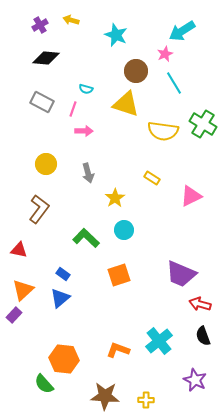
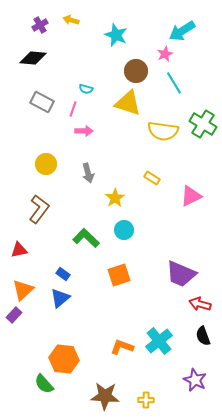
black diamond: moved 13 px left
yellow triangle: moved 2 px right, 1 px up
red triangle: rotated 24 degrees counterclockwise
orange L-shape: moved 4 px right, 3 px up
